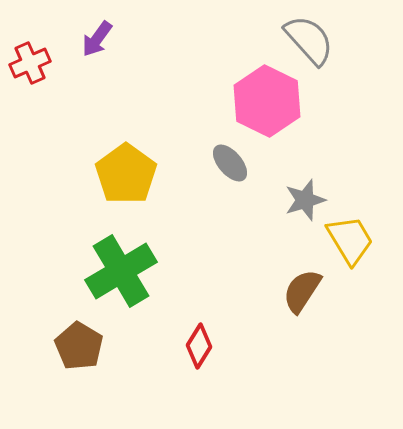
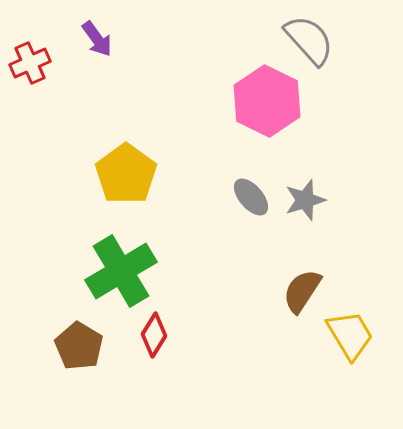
purple arrow: rotated 72 degrees counterclockwise
gray ellipse: moved 21 px right, 34 px down
yellow trapezoid: moved 95 px down
red diamond: moved 45 px left, 11 px up
